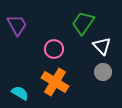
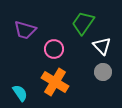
purple trapezoid: moved 8 px right, 5 px down; rotated 135 degrees clockwise
cyan semicircle: rotated 24 degrees clockwise
